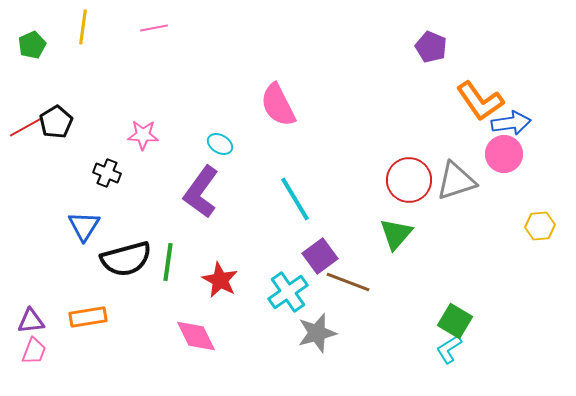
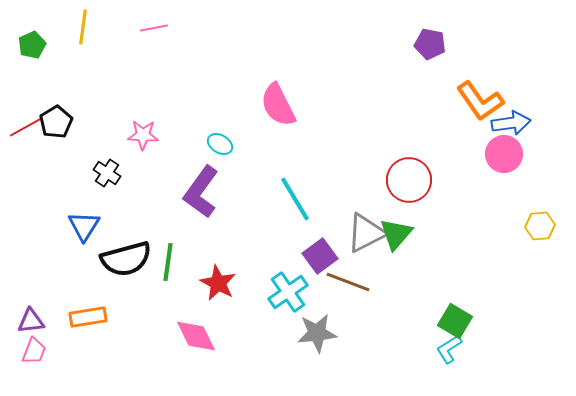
purple pentagon: moved 1 px left, 3 px up; rotated 12 degrees counterclockwise
black cross: rotated 12 degrees clockwise
gray triangle: moved 90 px left, 52 px down; rotated 9 degrees counterclockwise
red star: moved 2 px left, 3 px down
gray star: rotated 9 degrees clockwise
